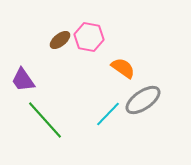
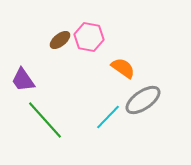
cyan line: moved 3 px down
